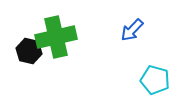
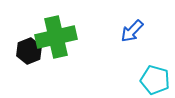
blue arrow: moved 1 px down
black hexagon: rotated 25 degrees clockwise
